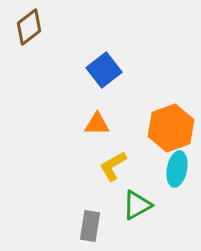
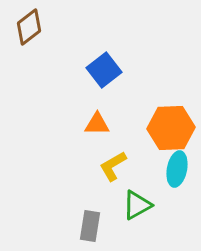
orange hexagon: rotated 18 degrees clockwise
